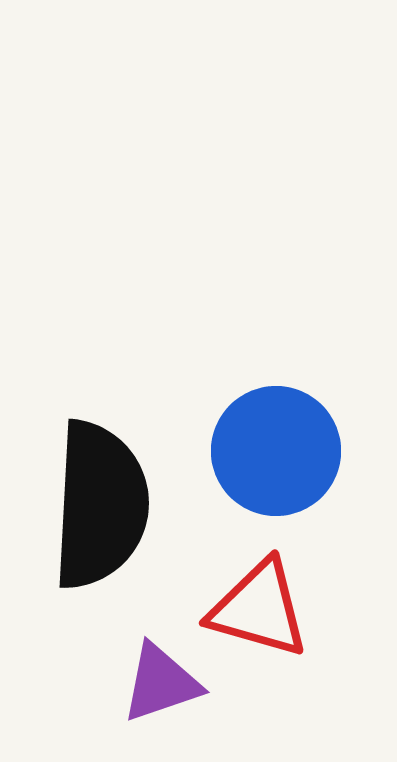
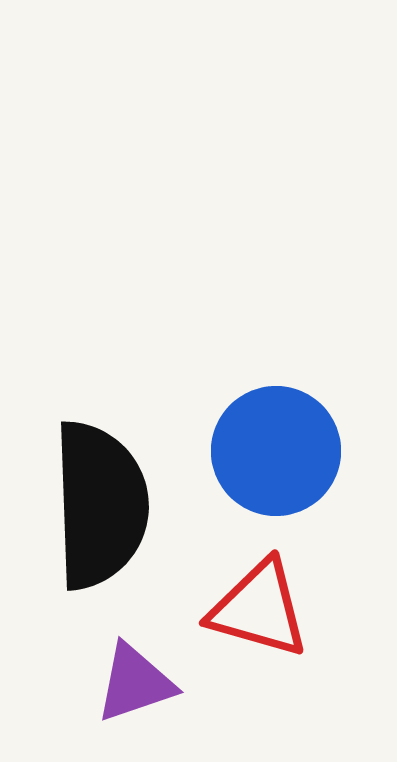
black semicircle: rotated 5 degrees counterclockwise
purple triangle: moved 26 px left
